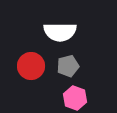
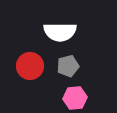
red circle: moved 1 px left
pink hexagon: rotated 25 degrees counterclockwise
